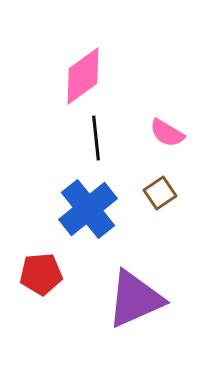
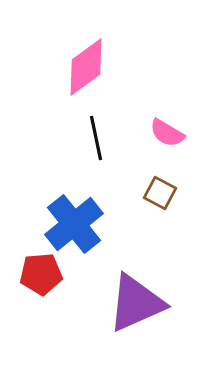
pink diamond: moved 3 px right, 9 px up
black line: rotated 6 degrees counterclockwise
brown square: rotated 28 degrees counterclockwise
blue cross: moved 14 px left, 15 px down
purple triangle: moved 1 px right, 4 px down
